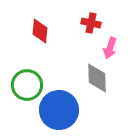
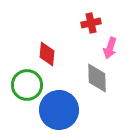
red cross: rotated 24 degrees counterclockwise
red diamond: moved 7 px right, 23 px down
